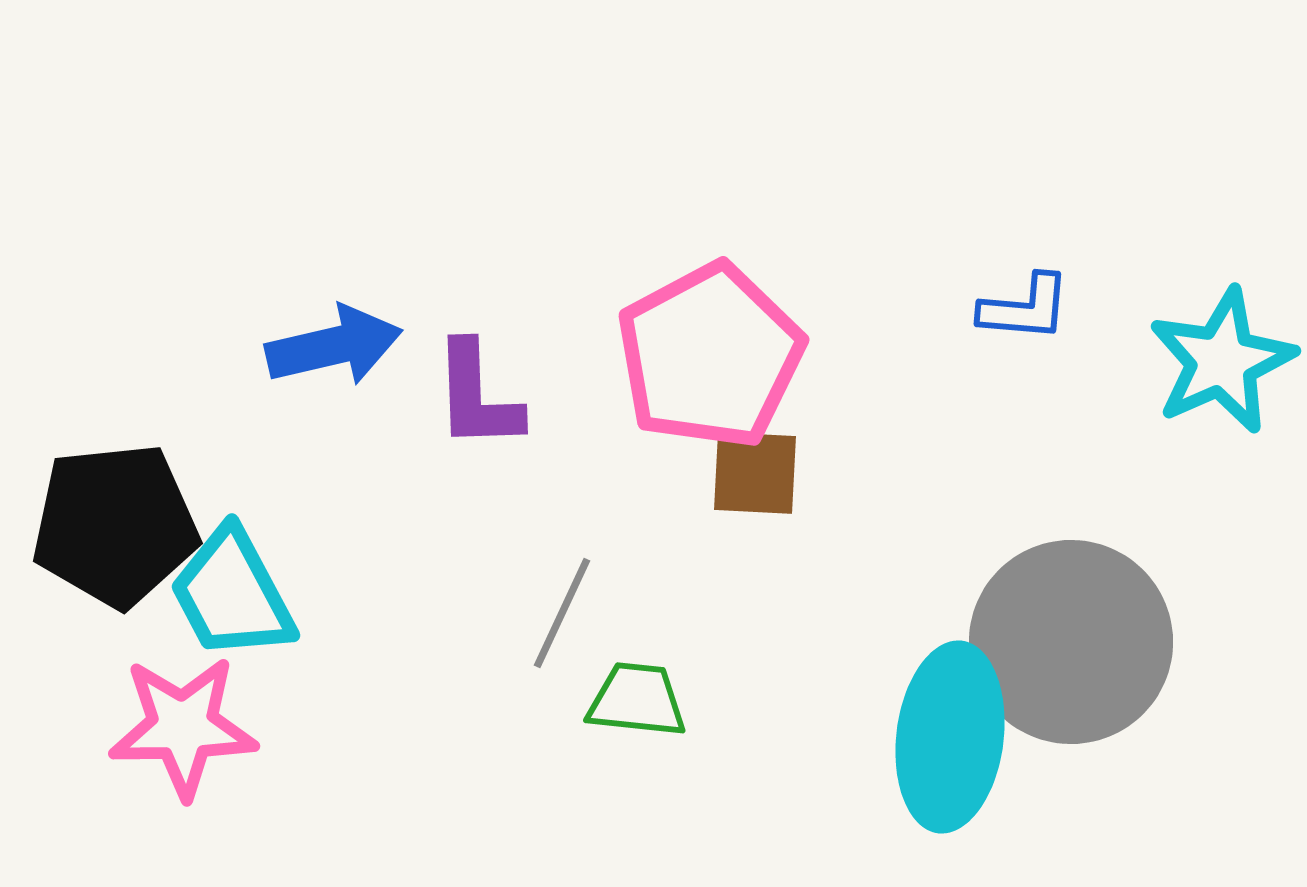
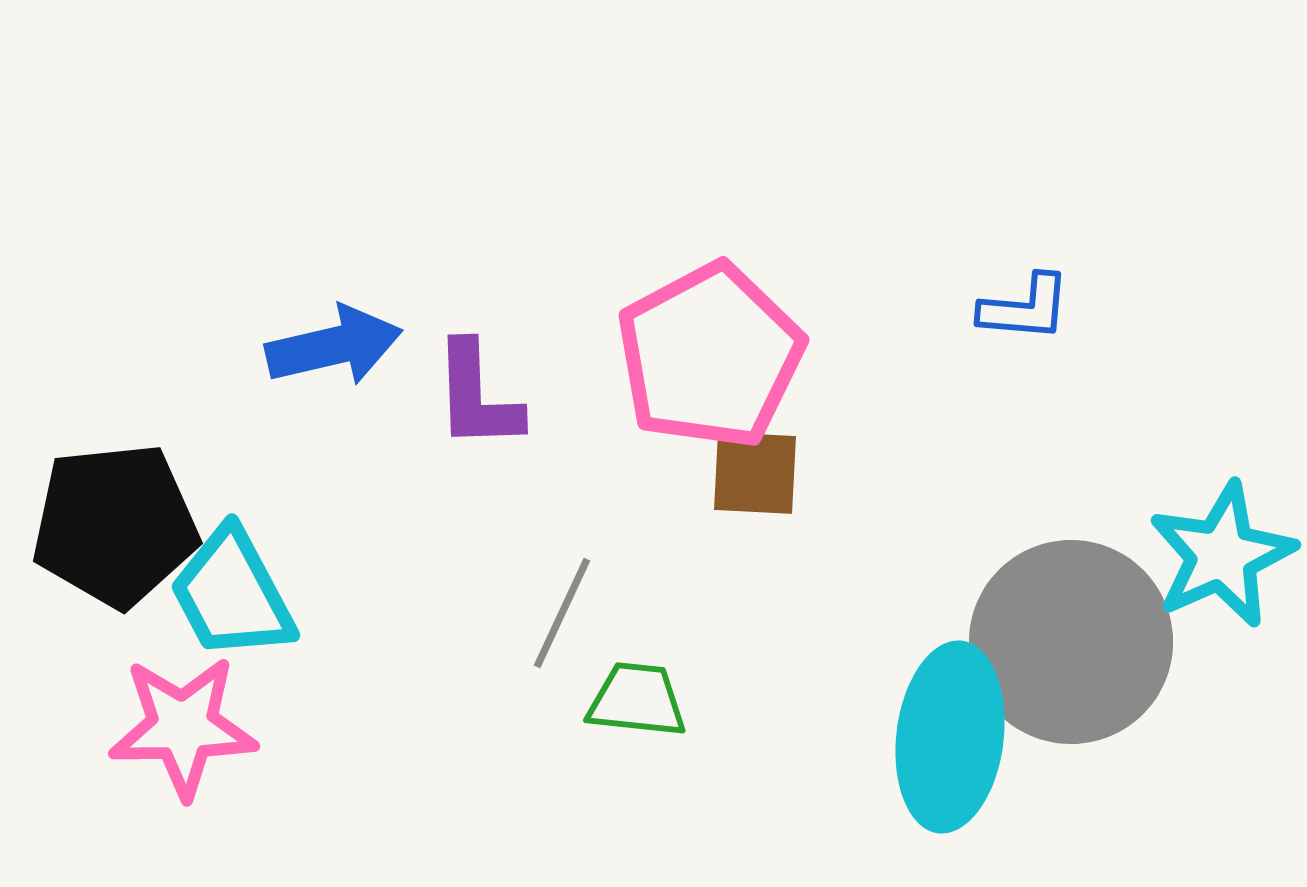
cyan star: moved 194 px down
